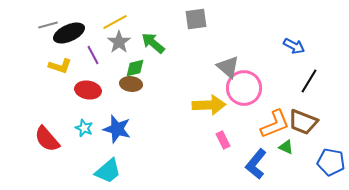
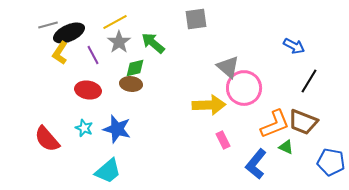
yellow L-shape: moved 13 px up; rotated 105 degrees clockwise
